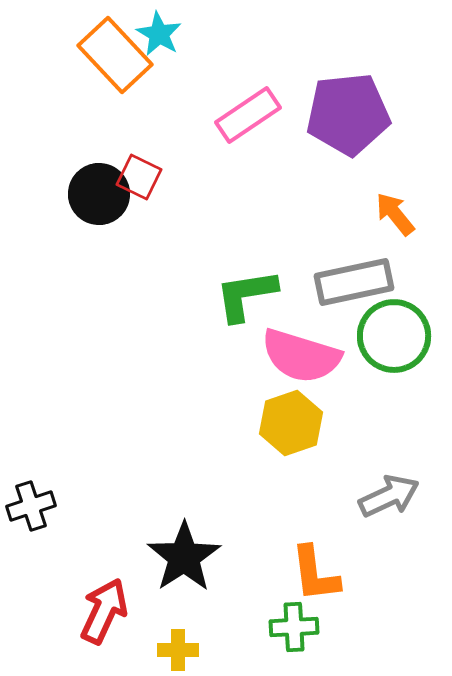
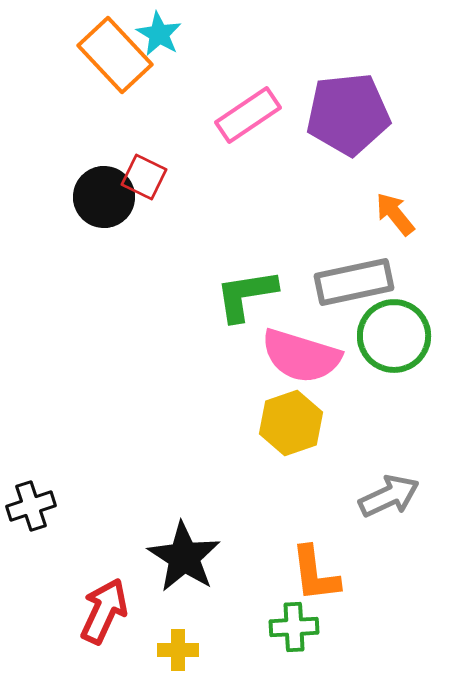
red square: moved 5 px right
black circle: moved 5 px right, 3 px down
black star: rotated 6 degrees counterclockwise
